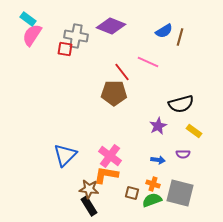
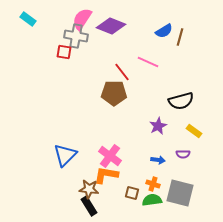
pink semicircle: moved 50 px right, 16 px up
red square: moved 1 px left, 3 px down
black semicircle: moved 3 px up
green semicircle: rotated 12 degrees clockwise
